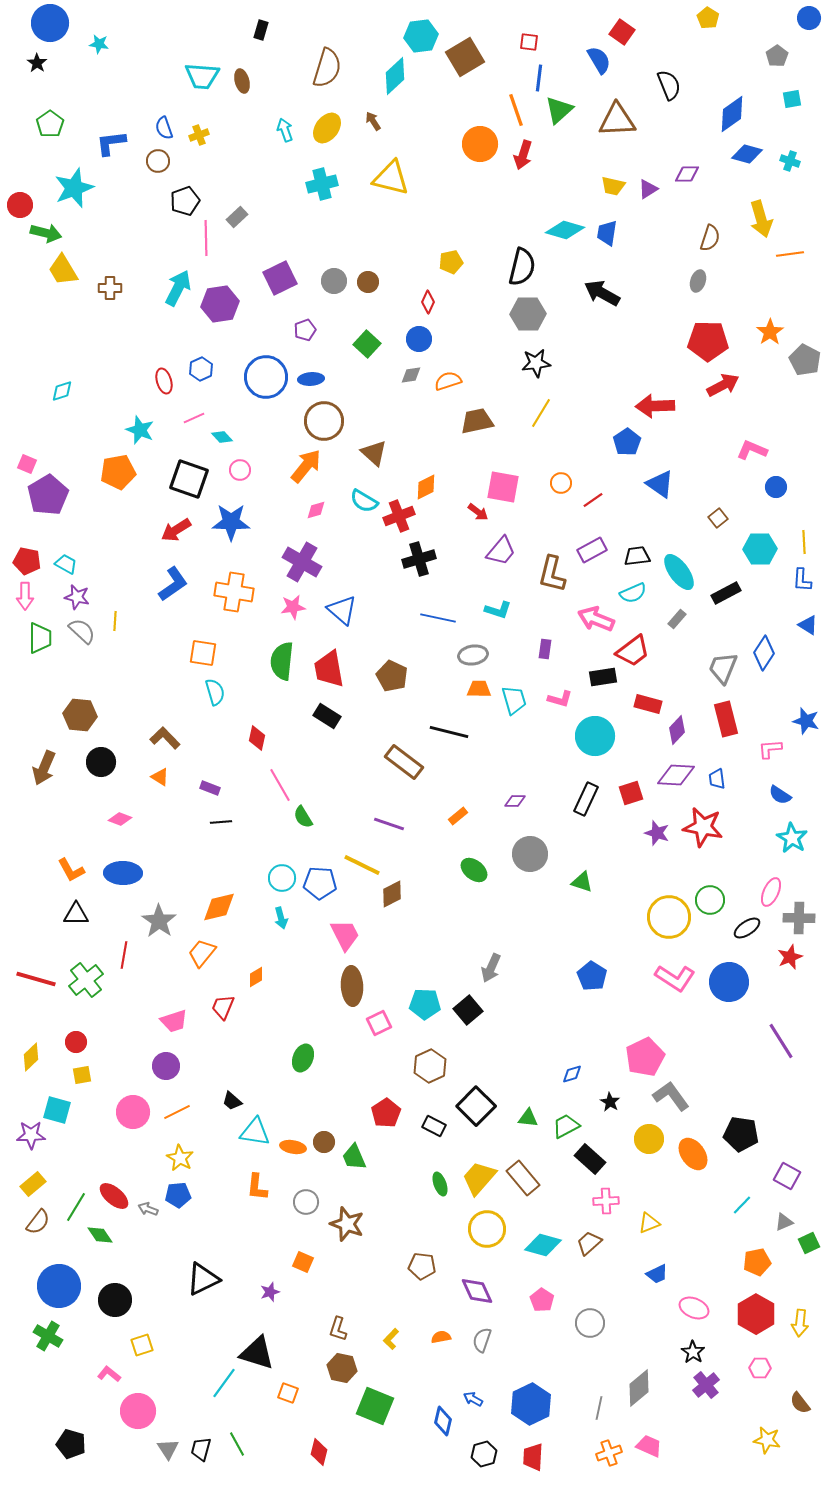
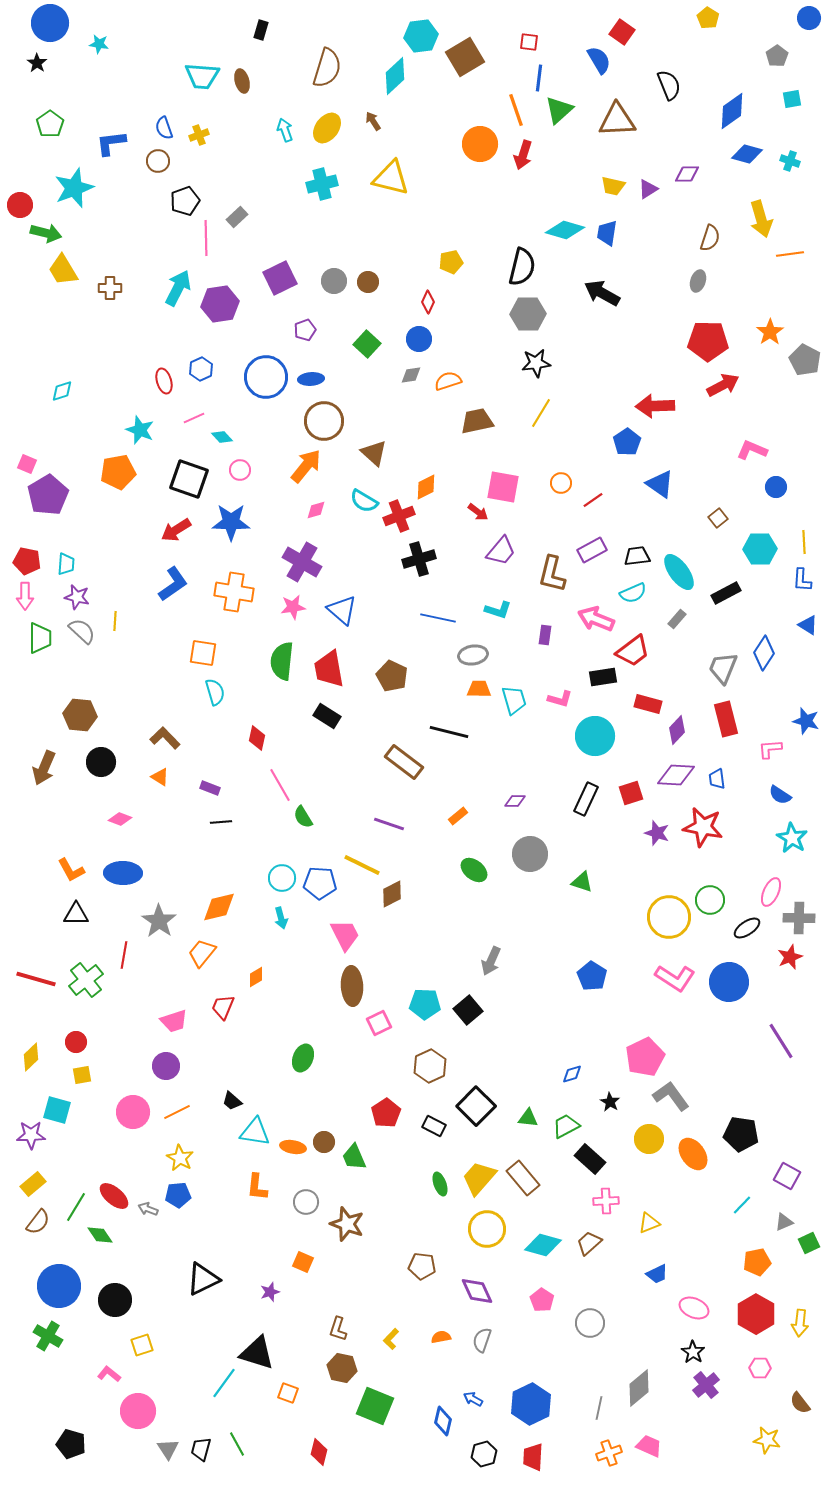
blue diamond at (732, 114): moved 3 px up
cyan trapezoid at (66, 564): rotated 65 degrees clockwise
purple rectangle at (545, 649): moved 14 px up
gray arrow at (491, 968): moved 7 px up
